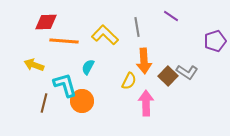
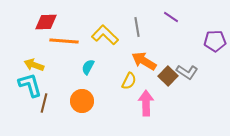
purple line: moved 1 px down
purple pentagon: rotated 15 degrees clockwise
orange arrow: rotated 125 degrees clockwise
cyan L-shape: moved 35 px left
